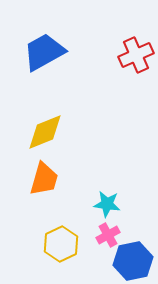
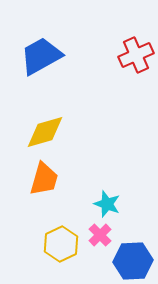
blue trapezoid: moved 3 px left, 4 px down
yellow diamond: rotated 6 degrees clockwise
cyan star: rotated 12 degrees clockwise
pink cross: moved 8 px left; rotated 15 degrees counterclockwise
blue hexagon: rotated 9 degrees clockwise
